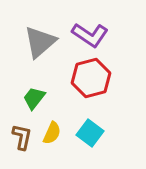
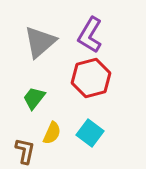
purple L-shape: rotated 87 degrees clockwise
brown L-shape: moved 3 px right, 14 px down
